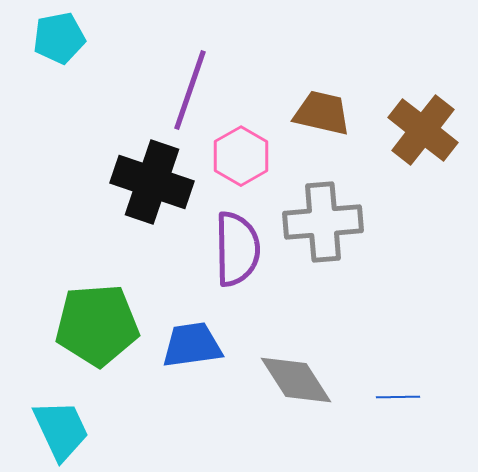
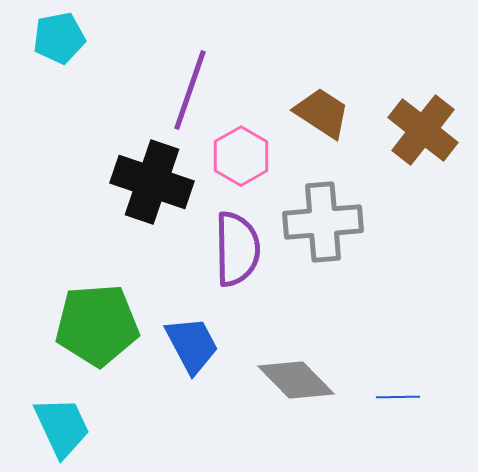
brown trapezoid: rotated 20 degrees clockwise
blue trapezoid: rotated 70 degrees clockwise
gray diamond: rotated 12 degrees counterclockwise
cyan trapezoid: moved 1 px right, 3 px up
